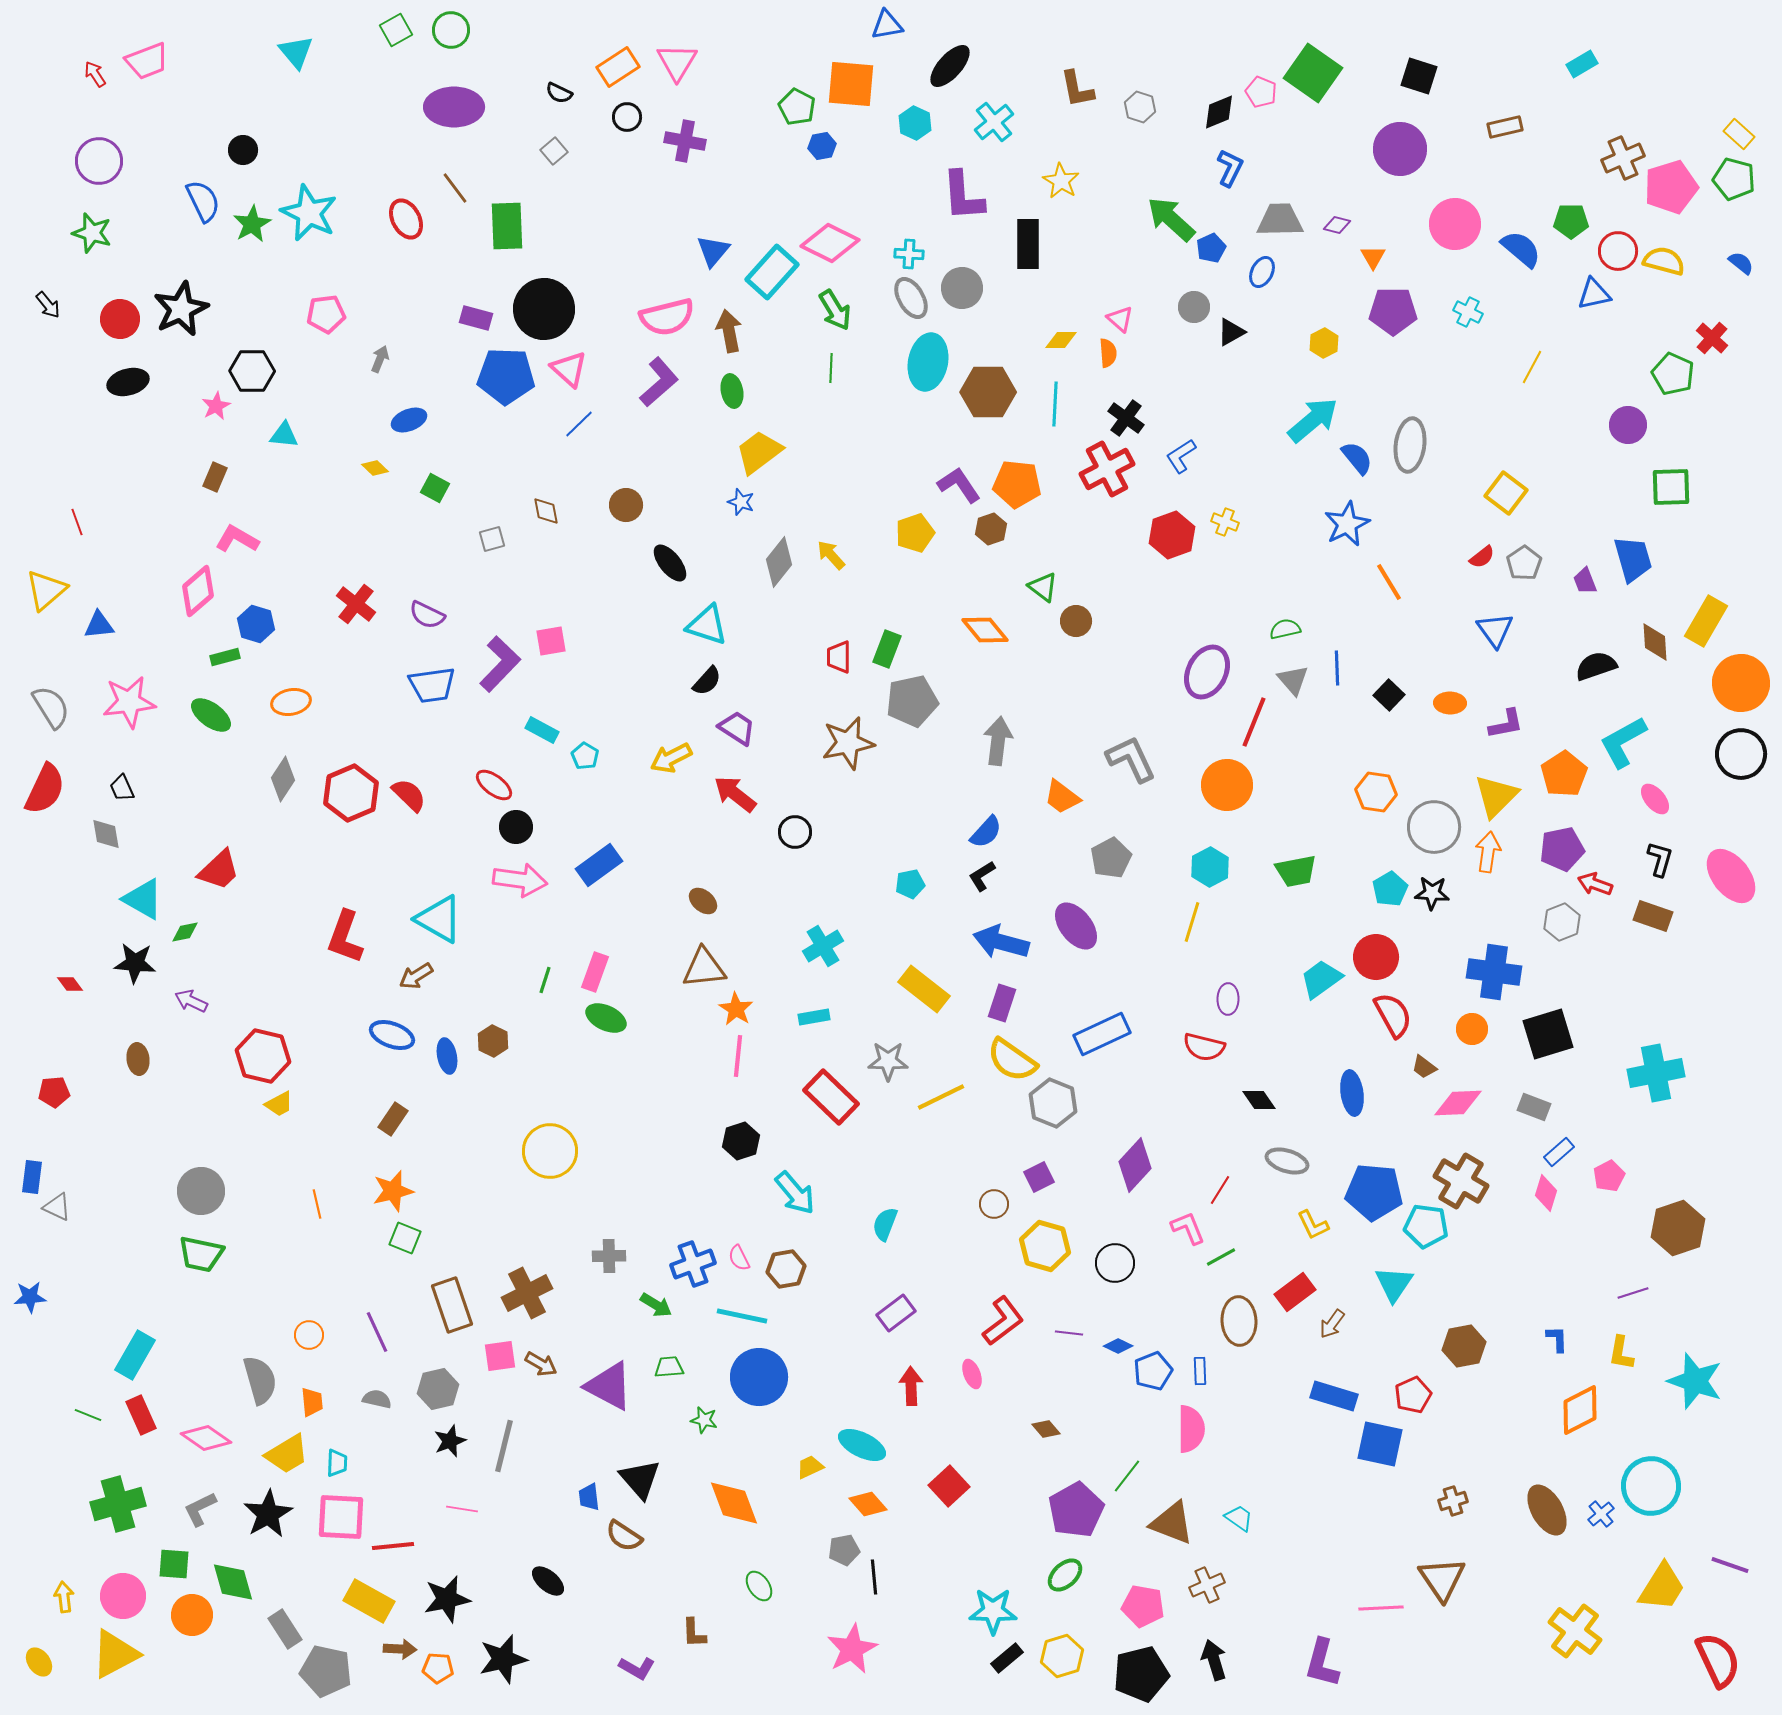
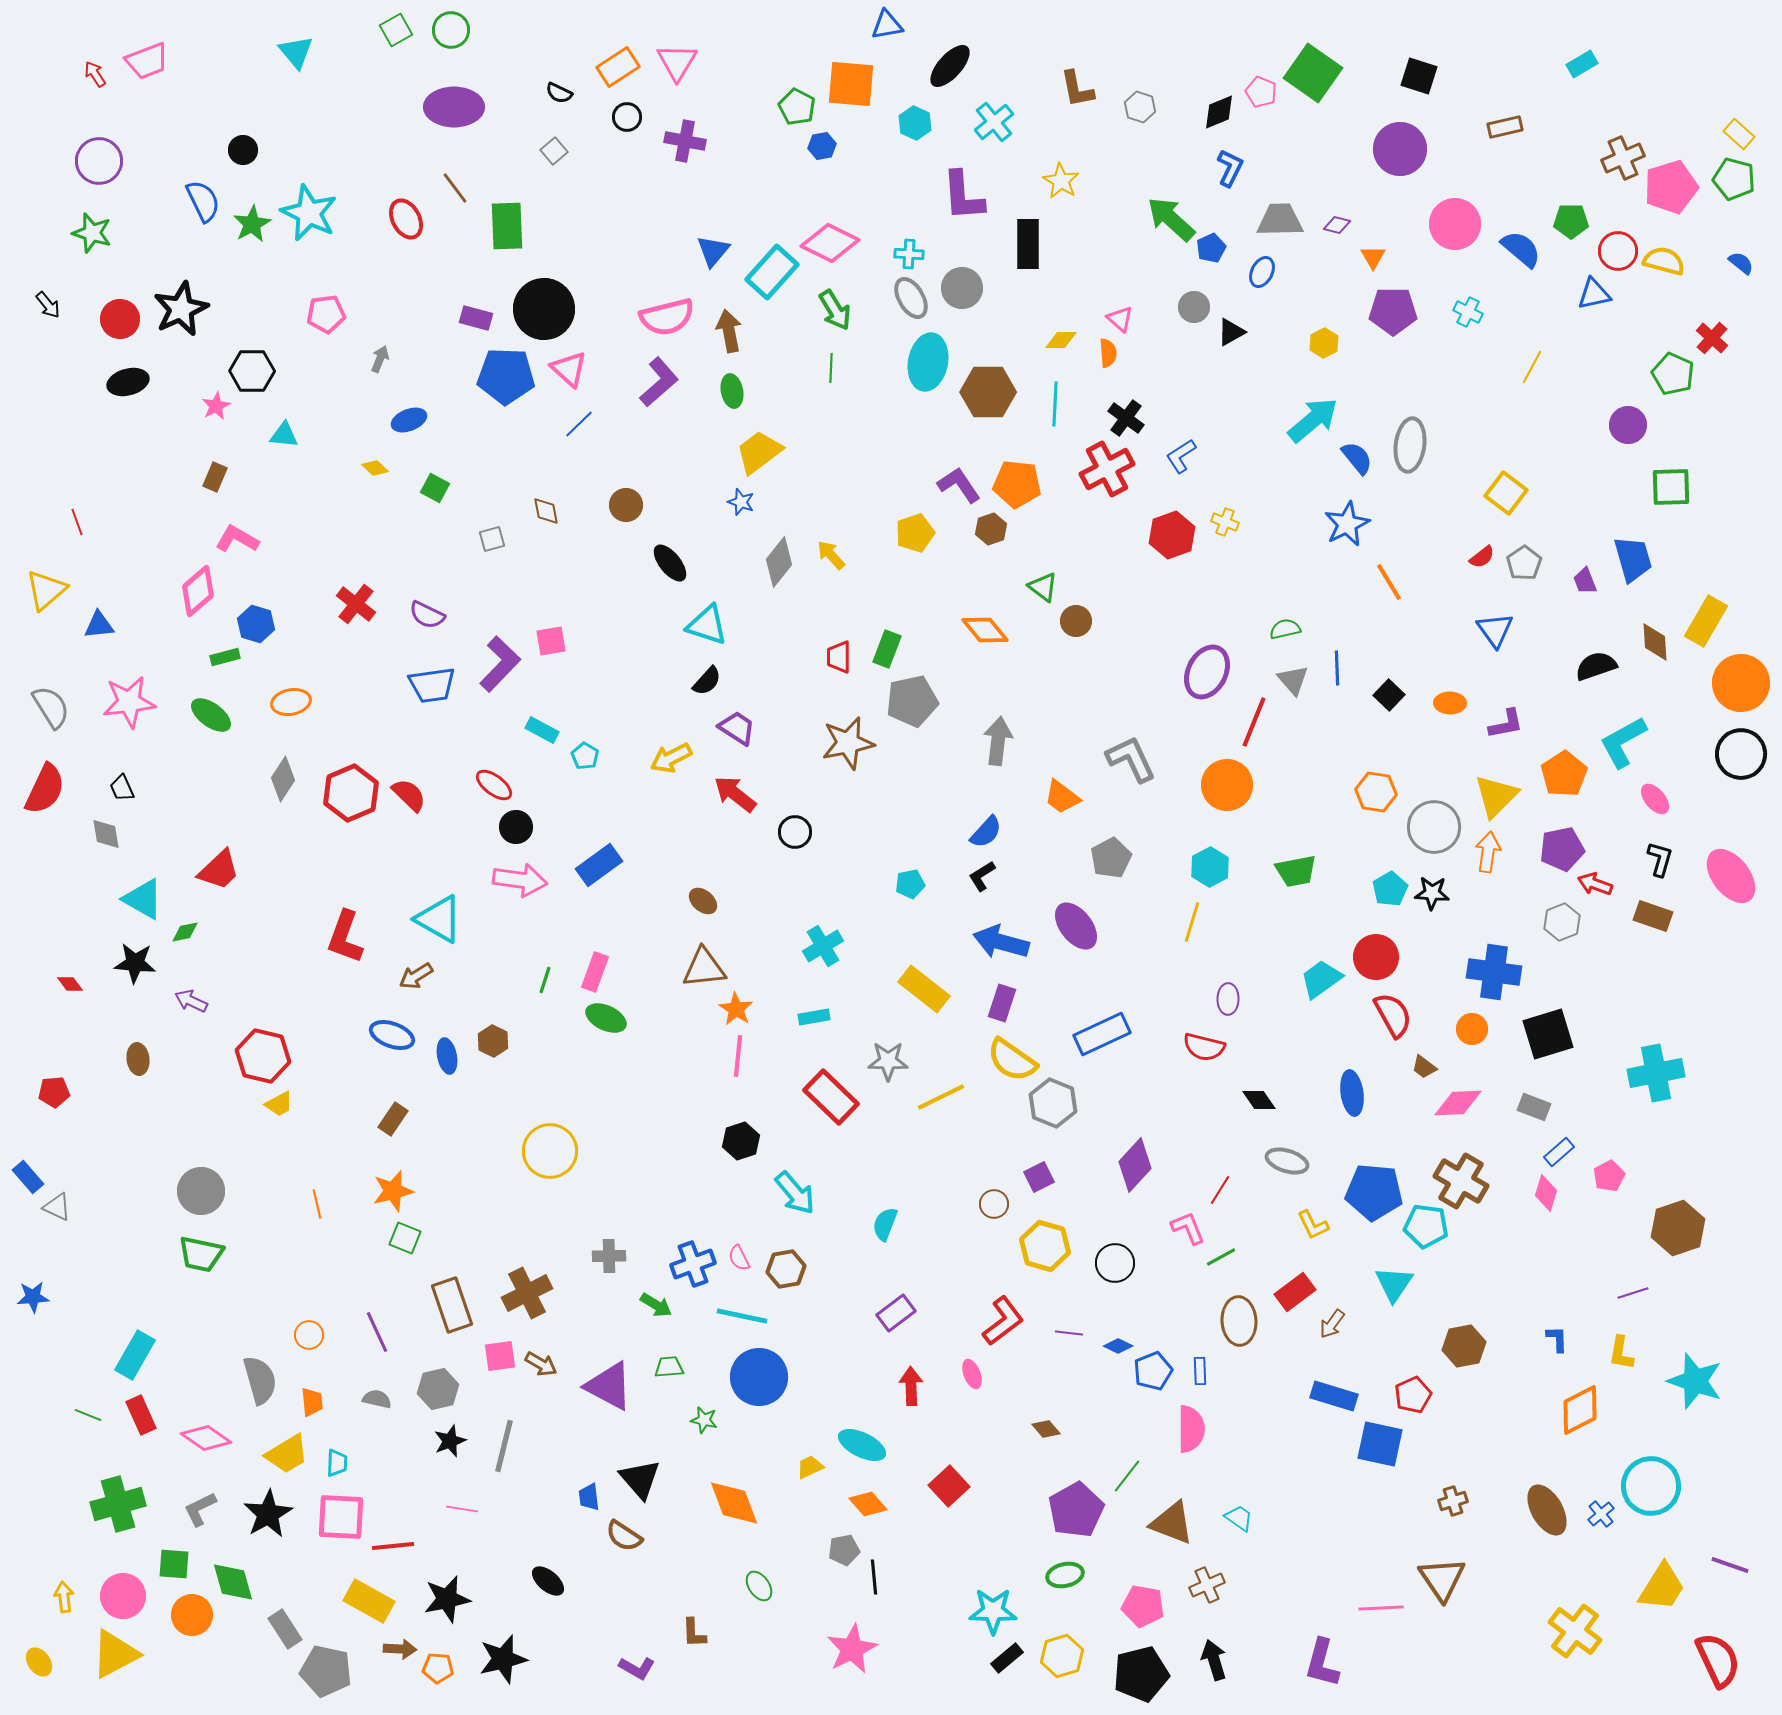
blue rectangle at (32, 1177): moved 4 px left; rotated 48 degrees counterclockwise
blue star at (30, 1297): moved 3 px right
green ellipse at (1065, 1575): rotated 30 degrees clockwise
